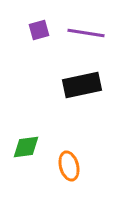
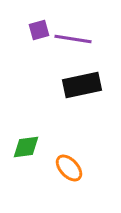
purple line: moved 13 px left, 6 px down
orange ellipse: moved 2 px down; rotated 28 degrees counterclockwise
